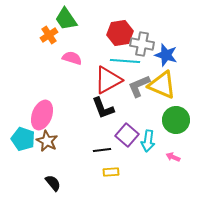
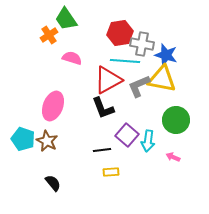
yellow triangle: moved 6 px up; rotated 12 degrees counterclockwise
pink ellipse: moved 11 px right, 9 px up
